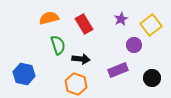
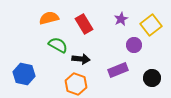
green semicircle: rotated 42 degrees counterclockwise
